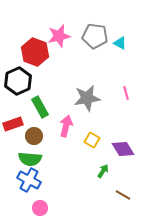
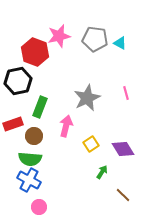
gray pentagon: moved 3 px down
black hexagon: rotated 12 degrees clockwise
gray star: rotated 16 degrees counterclockwise
green rectangle: rotated 50 degrees clockwise
yellow square: moved 1 px left, 4 px down; rotated 28 degrees clockwise
green arrow: moved 1 px left, 1 px down
brown line: rotated 14 degrees clockwise
pink circle: moved 1 px left, 1 px up
